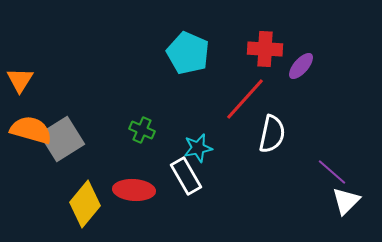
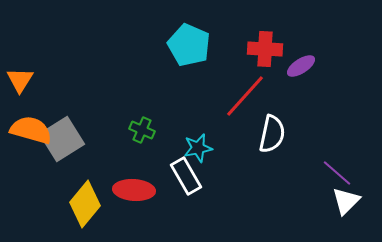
cyan pentagon: moved 1 px right, 8 px up
purple ellipse: rotated 16 degrees clockwise
red line: moved 3 px up
purple line: moved 5 px right, 1 px down
